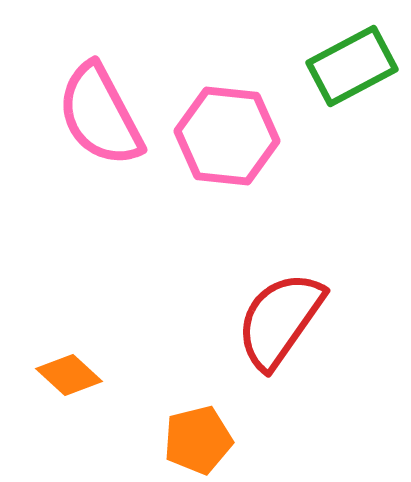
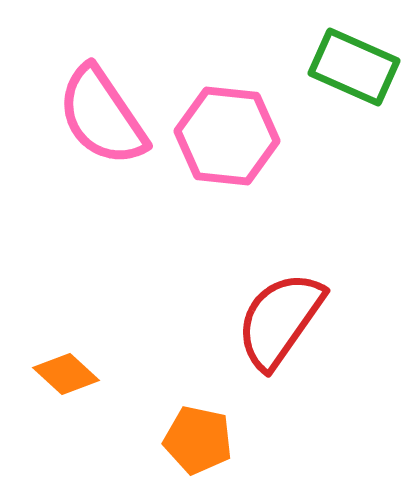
green rectangle: moved 2 px right, 1 px down; rotated 52 degrees clockwise
pink semicircle: moved 2 px right, 1 px down; rotated 6 degrees counterclockwise
orange diamond: moved 3 px left, 1 px up
orange pentagon: rotated 26 degrees clockwise
